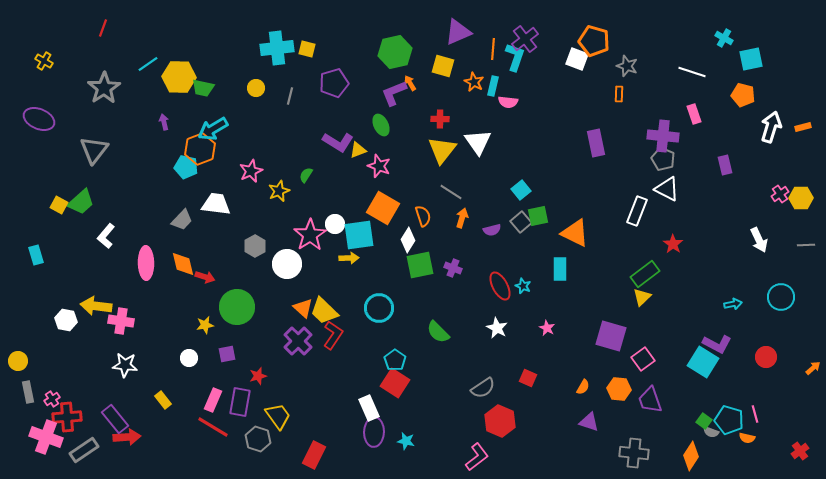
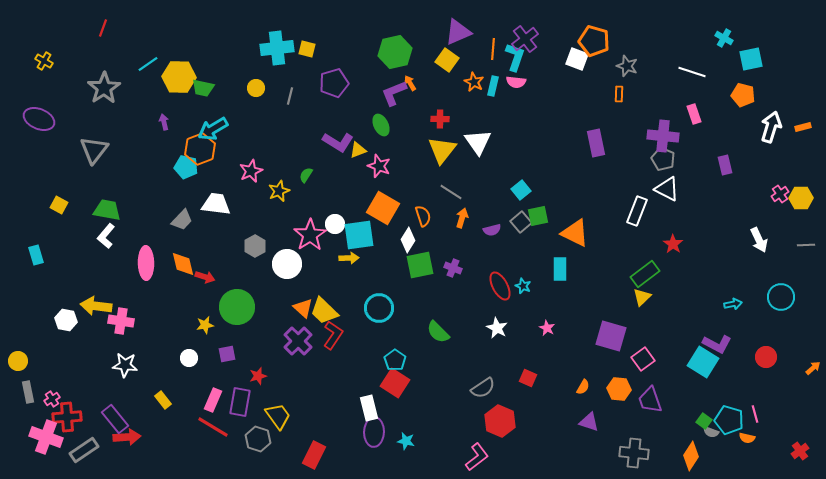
yellow square at (443, 66): moved 4 px right, 6 px up; rotated 20 degrees clockwise
pink semicircle at (508, 102): moved 8 px right, 20 px up
green trapezoid at (81, 202): moved 26 px right, 8 px down; rotated 128 degrees counterclockwise
white rectangle at (369, 408): rotated 10 degrees clockwise
